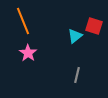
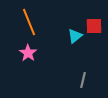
orange line: moved 6 px right, 1 px down
red square: rotated 18 degrees counterclockwise
gray line: moved 6 px right, 5 px down
